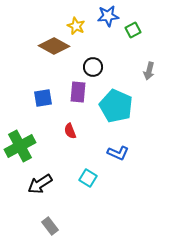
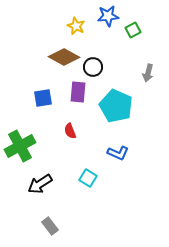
brown diamond: moved 10 px right, 11 px down
gray arrow: moved 1 px left, 2 px down
